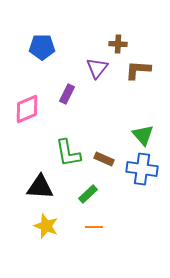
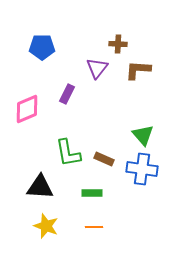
green rectangle: moved 4 px right, 1 px up; rotated 42 degrees clockwise
